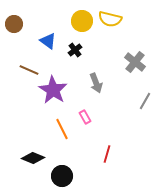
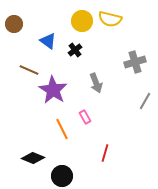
gray cross: rotated 35 degrees clockwise
red line: moved 2 px left, 1 px up
